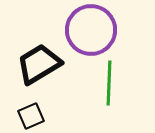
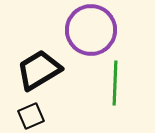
black trapezoid: moved 6 px down
green line: moved 6 px right
